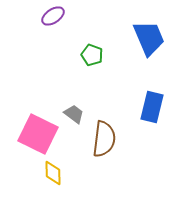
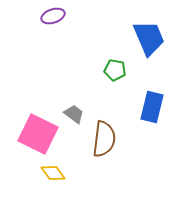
purple ellipse: rotated 15 degrees clockwise
green pentagon: moved 23 px right, 15 px down; rotated 10 degrees counterclockwise
yellow diamond: rotated 35 degrees counterclockwise
